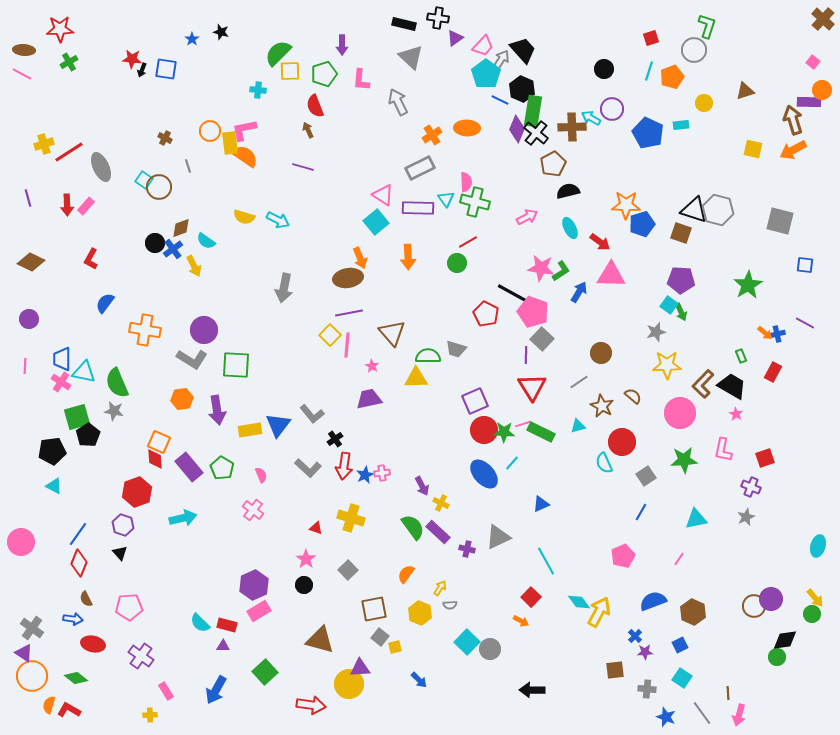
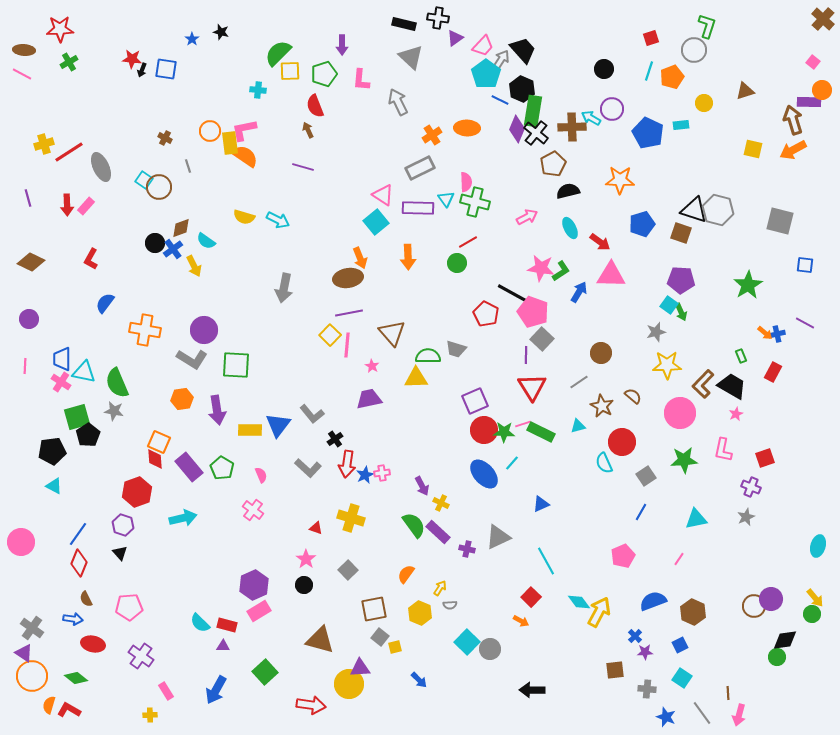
orange star at (626, 205): moved 6 px left, 25 px up
pink star at (736, 414): rotated 16 degrees clockwise
yellow rectangle at (250, 430): rotated 10 degrees clockwise
red arrow at (344, 466): moved 3 px right, 2 px up
green semicircle at (413, 527): moved 1 px right, 2 px up
